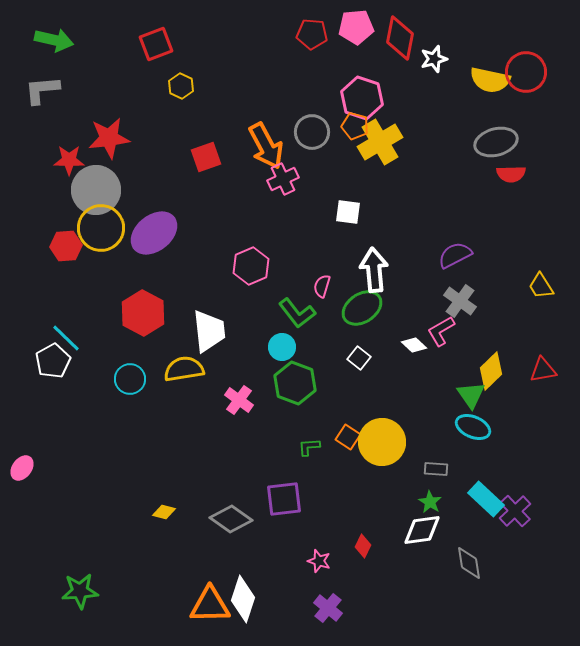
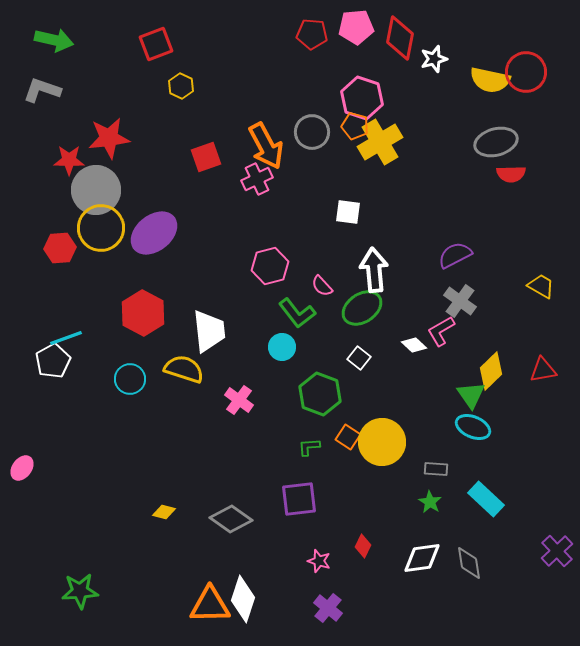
gray L-shape at (42, 90): rotated 24 degrees clockwise
pink cross at (283, 179): moved 26 px left
red hexagon at (66, 246): moved 6 px left, 2 px down
pink hexagon at (251, 266): moved 19 px right; rotated 9 degrees clockwise
pink semicircle at (322, 286): rotated 60 degrees counterclockwise
yellow trapezoid at (541, 286): rotated 152 degrees clockwise
cyan line at (66, 338): rotated 64 degrees counterclockwise
yellow semicircle at (184, 369): rotated 27 degrees clockwise
green hexagon at (295, 383): moved 25 px right, 11 px down
purple square at (284, 499): moved 15 px right
purple cross at (515, 511): moved 42 px right, 40 px down
white diamond at (422, 530): moved 28 px down
